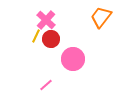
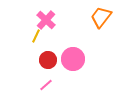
red circle: moved 3 px left, 21 px down
